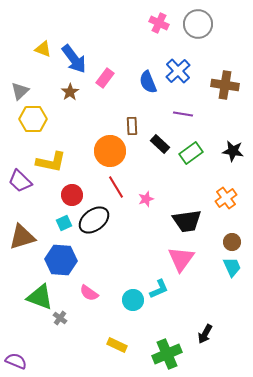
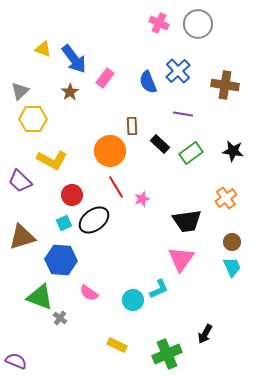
yellow L-shape: moved 1 px right, 2 px up; rotated 16 degrees clockwise
pink star: moved 4 px left
